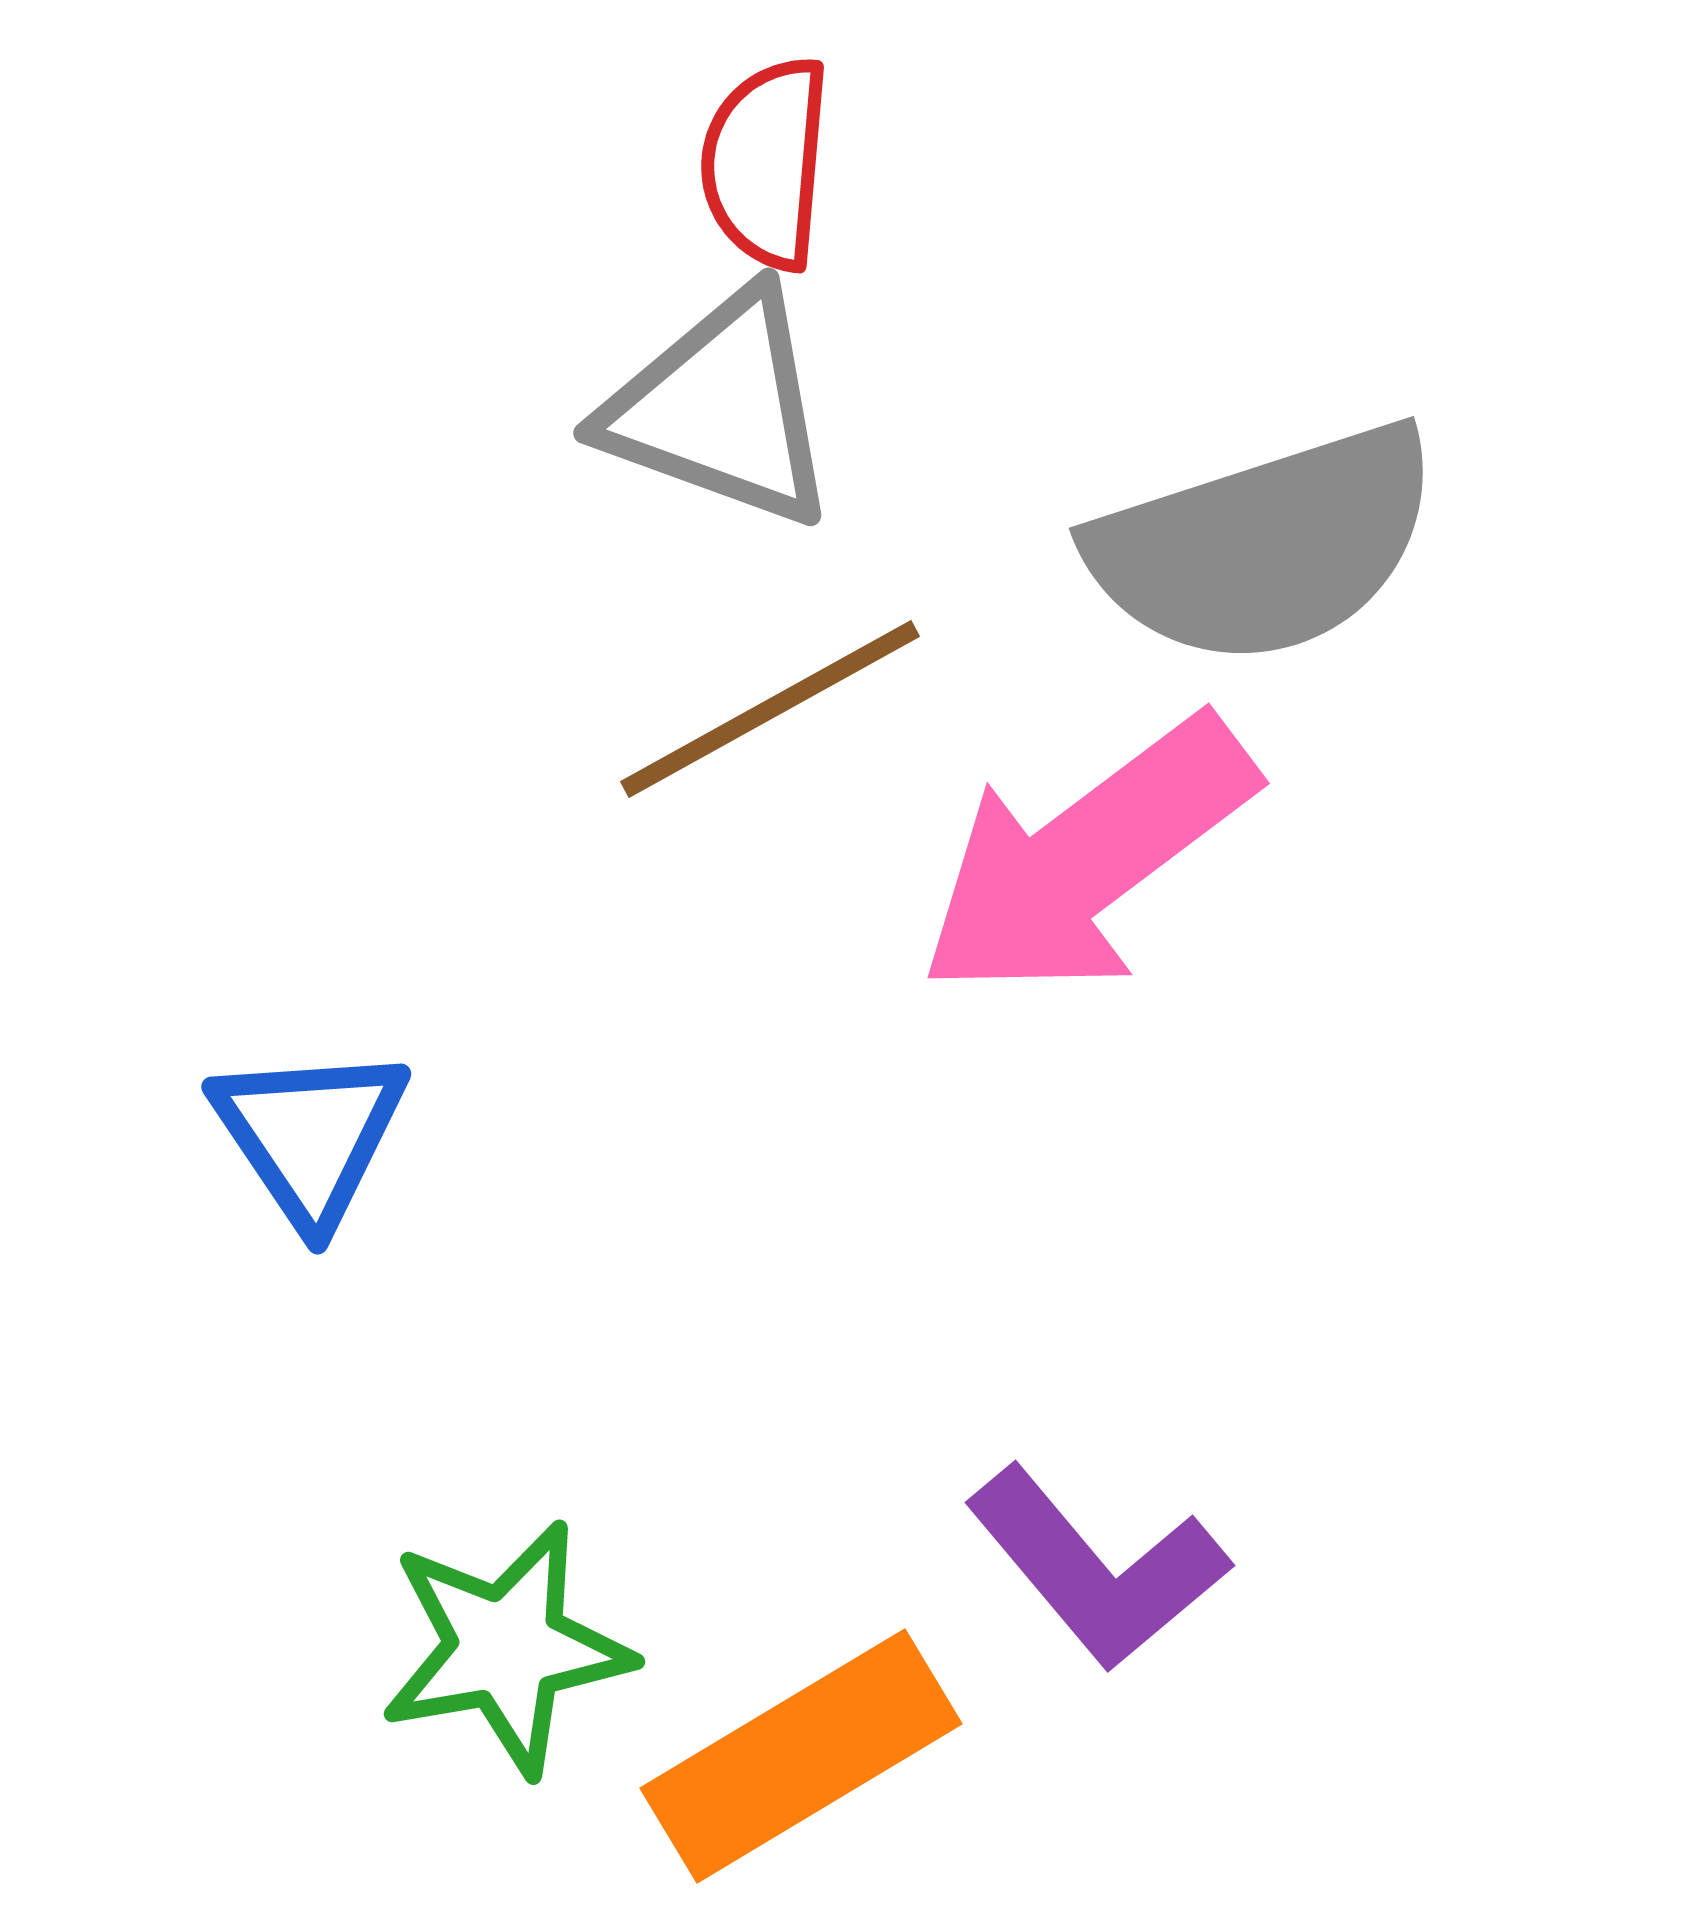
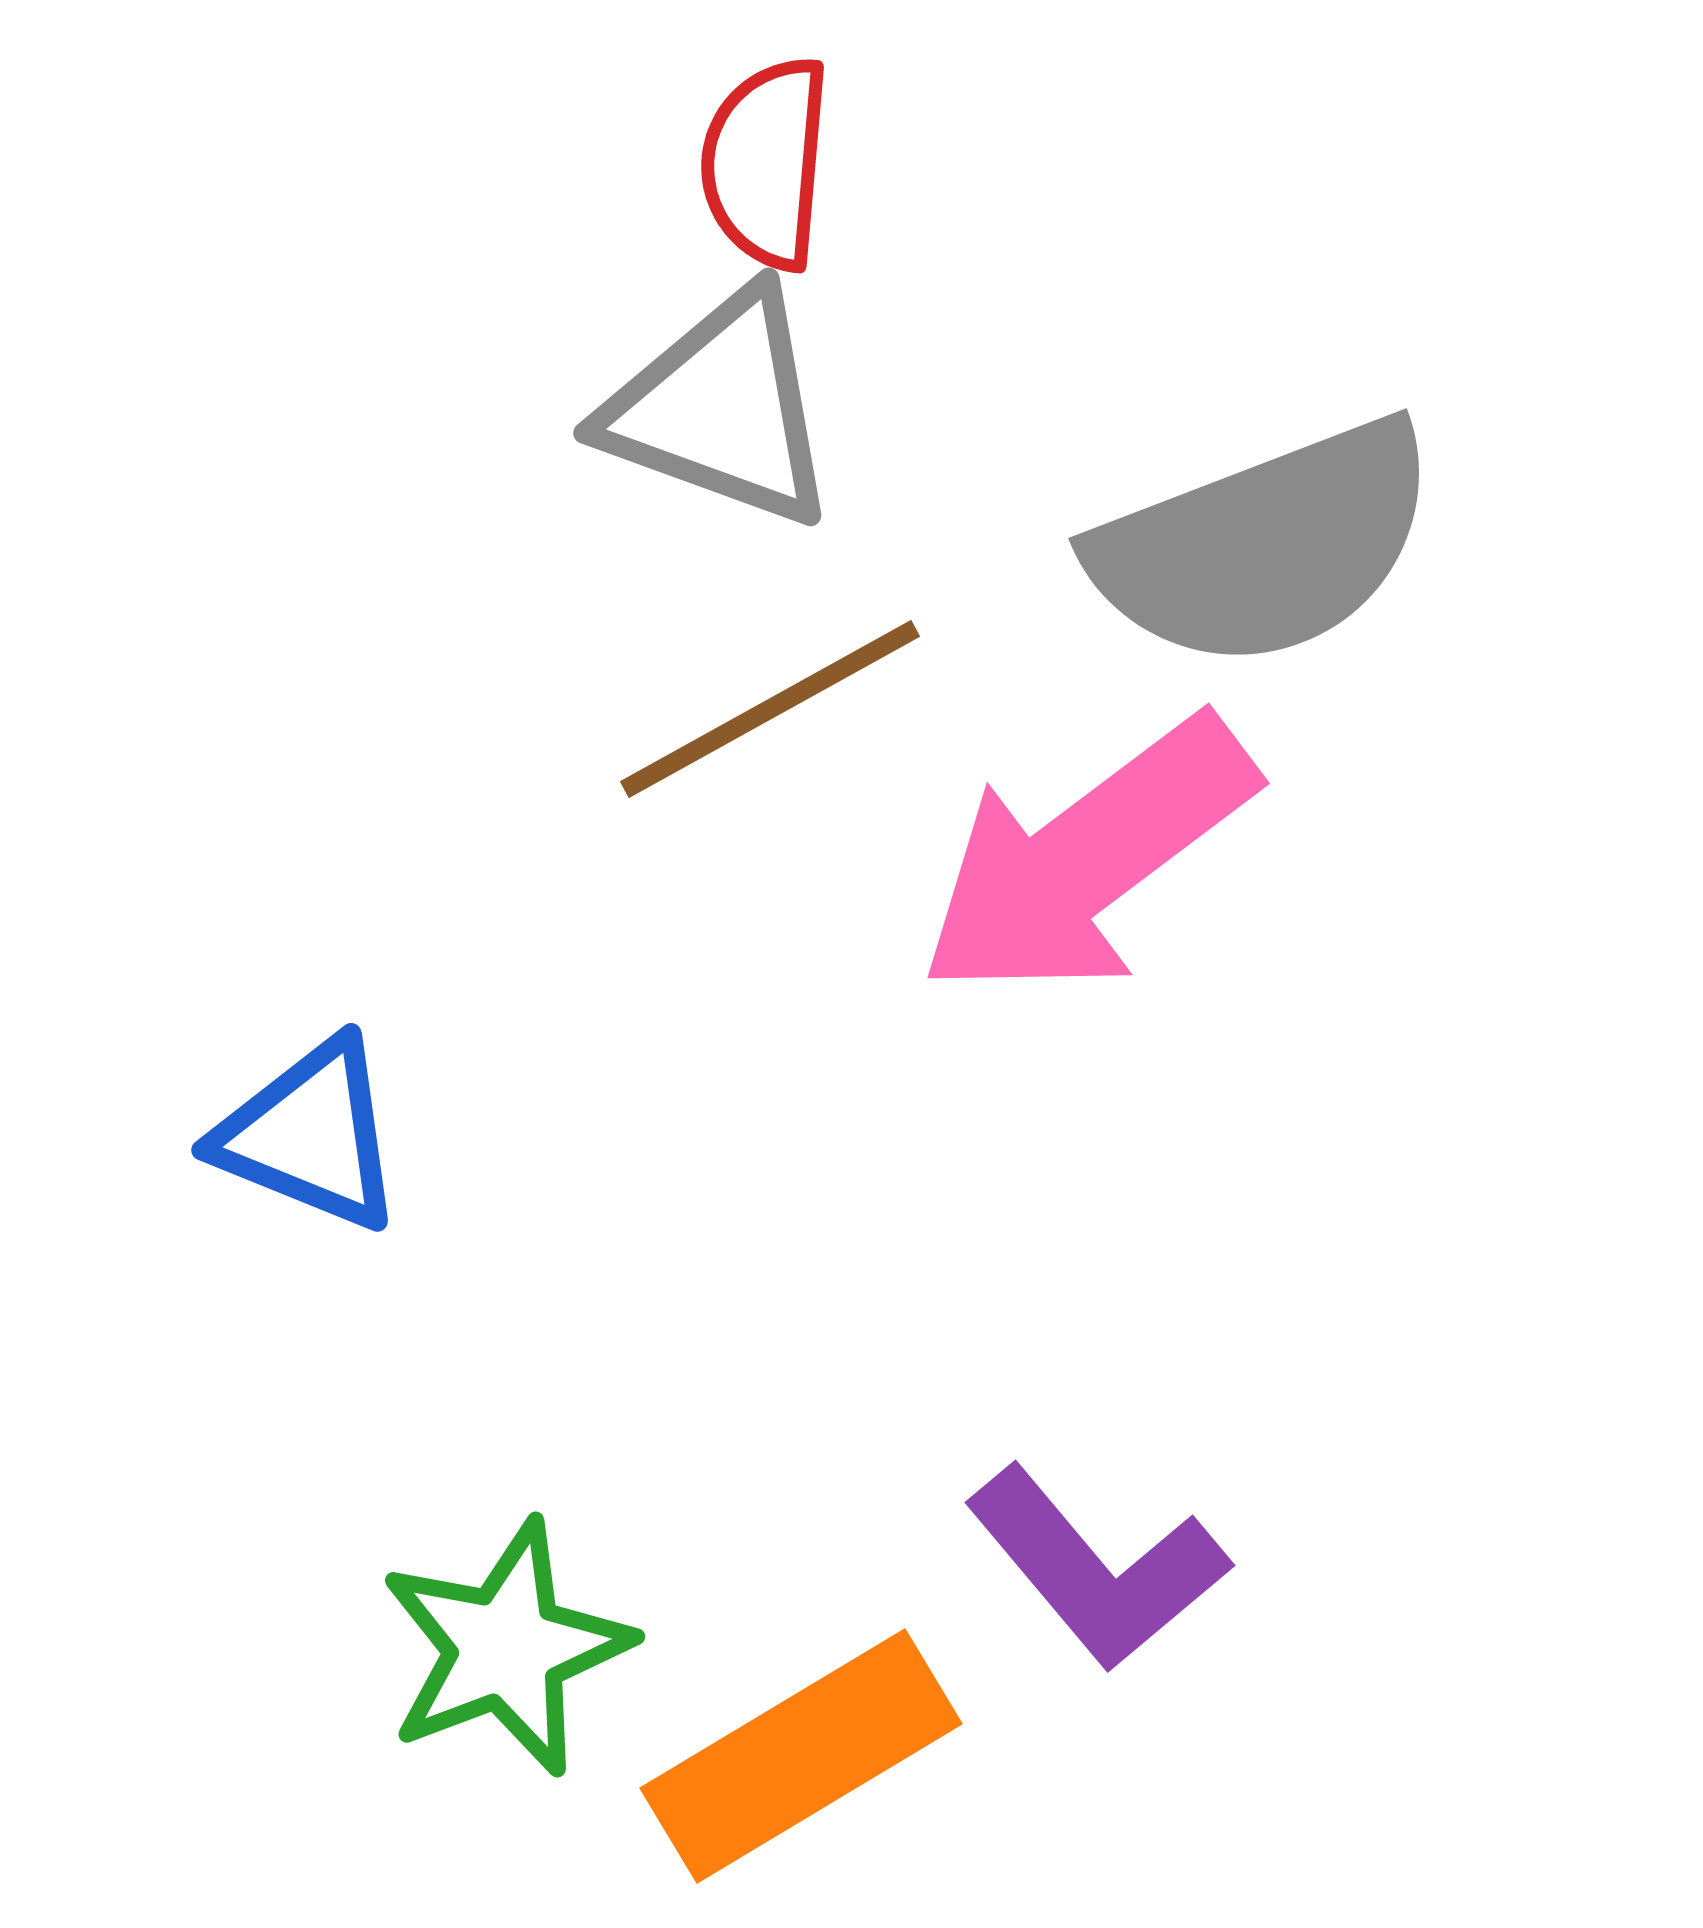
gray semicircle: rotated 3 degrees counterclockwise
blue triangle: rotated 34 degrees counterclockwise
green star: rotated 11 degrees counterclockwise
